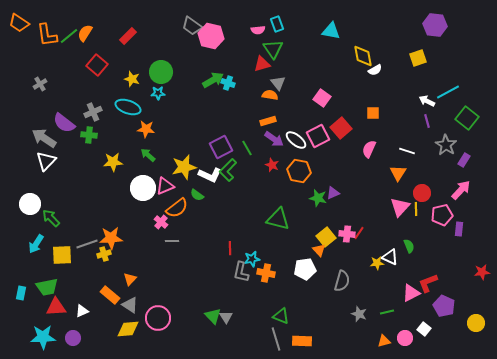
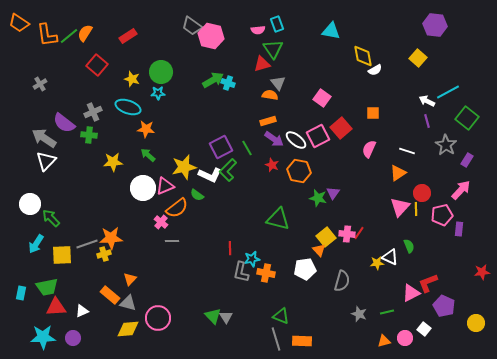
red rectangle at (128, 36): rotated 12 degrees clockwise
yellow square at (418, 58): rotated 30 degrees counterclockwise
purple rectangle at (464, 160): moved 3 px right
orange triangle at (398, 173): rotated 24 degrees clockwise
purple triangle at (333, 193): rotated 32 degrees counterclockwise
gray triangle at (130, 305): moved 2 px left, 2 px up; rotated 18 degrees counterclockwise
